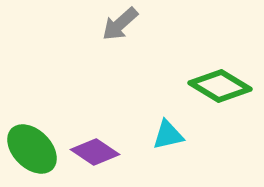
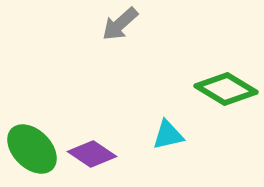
green diamond: moved 6 px right, 3 px down
purple diamond: moved 3 px left, 2 px down
